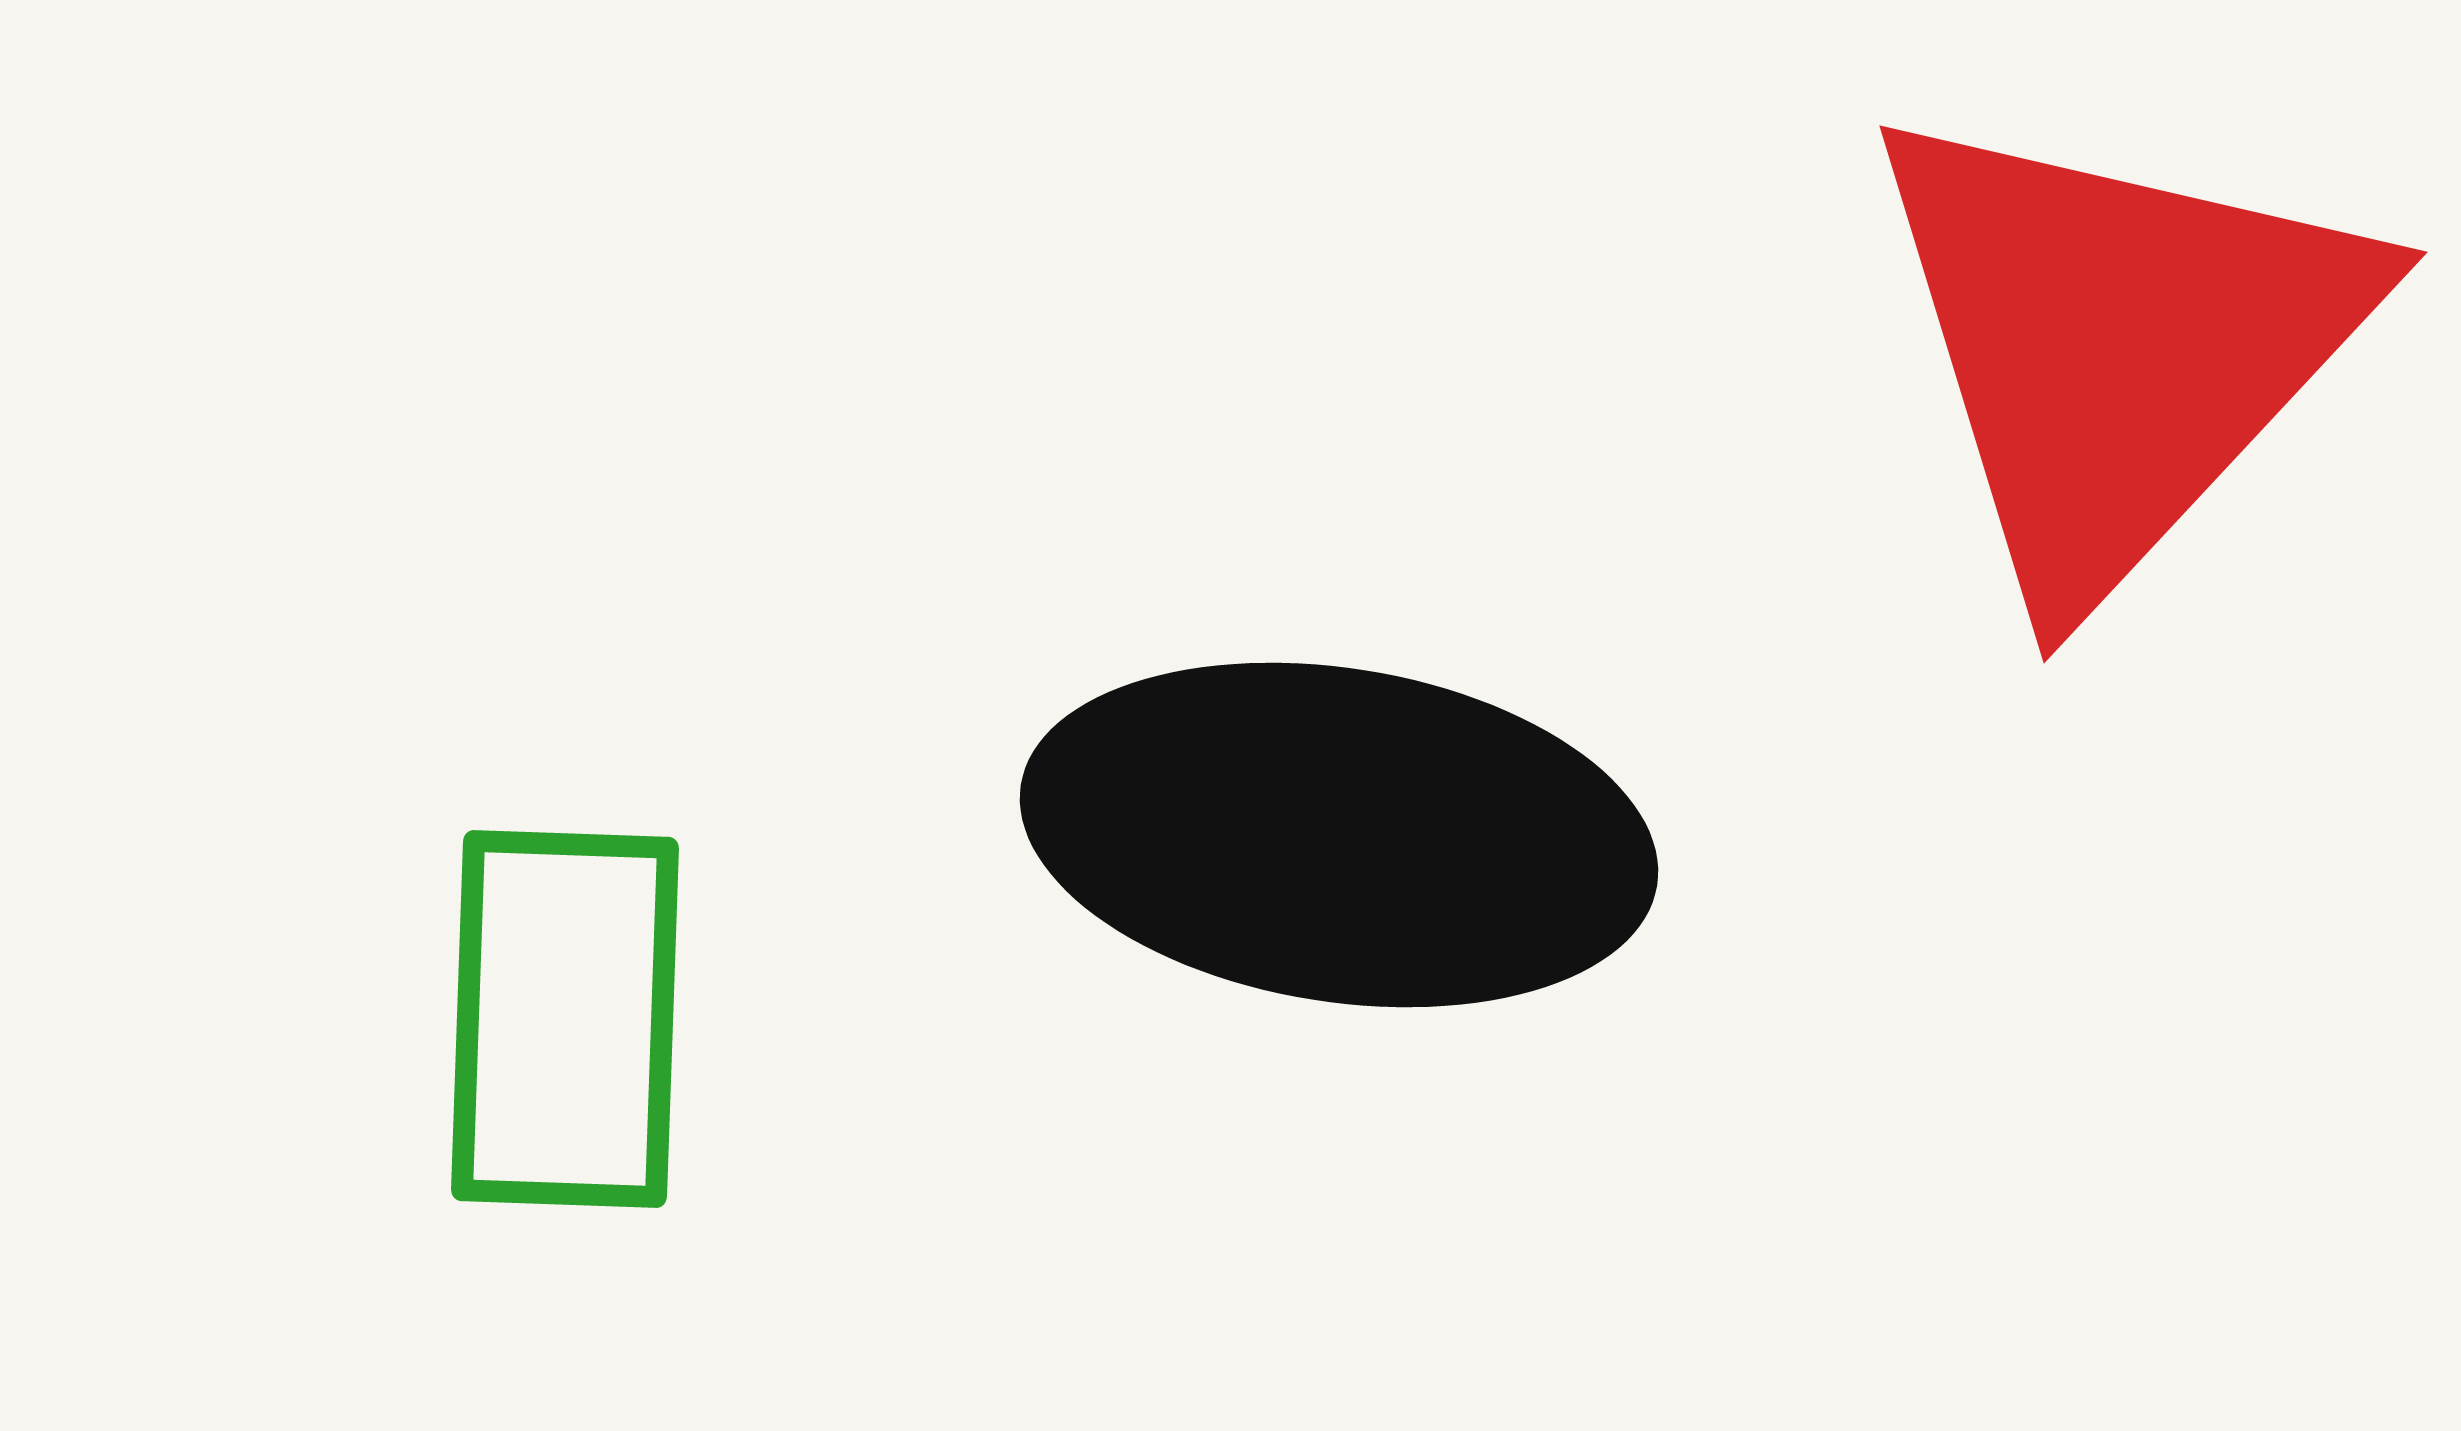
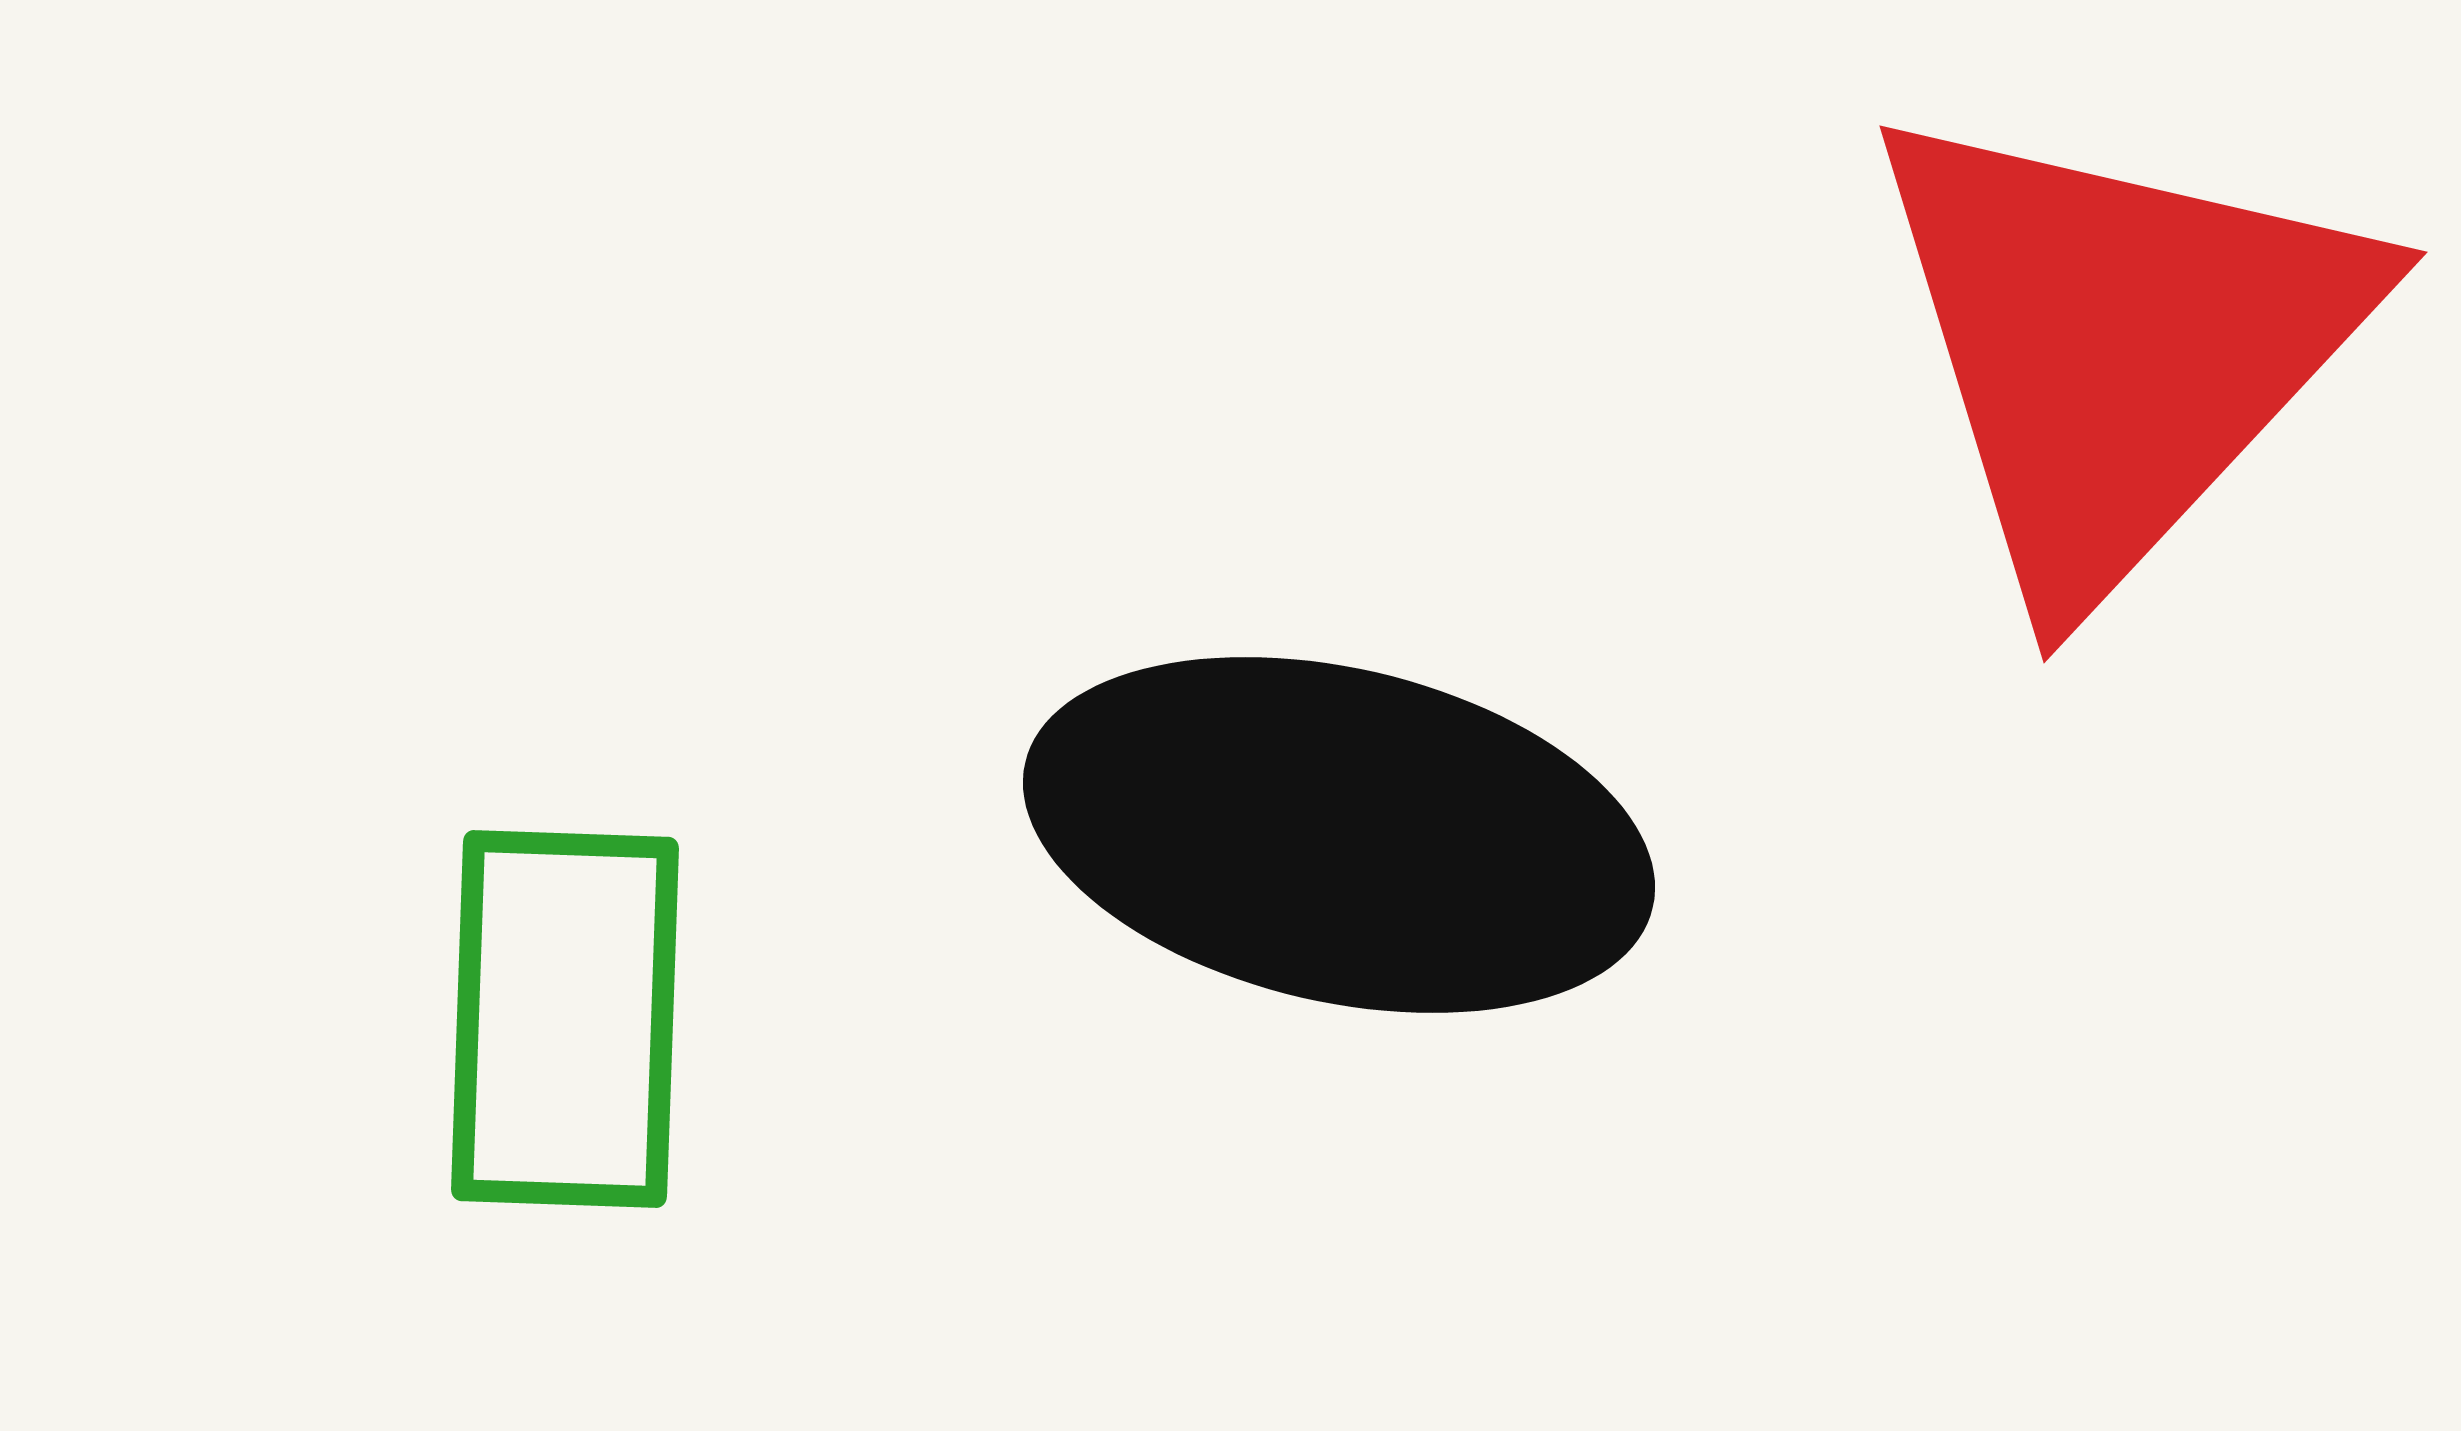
black ellipse: rotated 4 degrees clockwise
